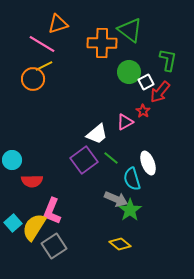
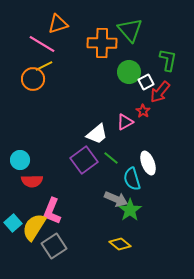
green triangle: rotated 12 degrees clockwise
cyan circle: moved 8 px right
